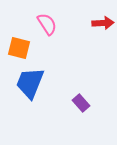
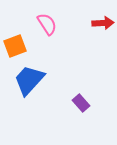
orange square: moved 4 px left, 2 px up; rotated 35 degrees counterclockwise
blue trapezoid: moved 1 px left, 3 px up; rotated 20 degrees clockwise
